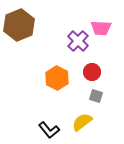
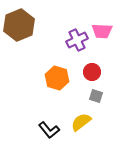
pink trapezoid: moved 1 px right, 3 px down
purple cross: moved 1 px left, 1 px up; rotated 20 degrees clockwise
orange hexagon: rotated 10 degrees counterclockwise
yellow semicircle: moved 1 px left
